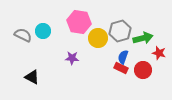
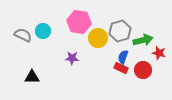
green arrow: moved 2 px down
black triangle: rotated 28 degrees counterclockwise
